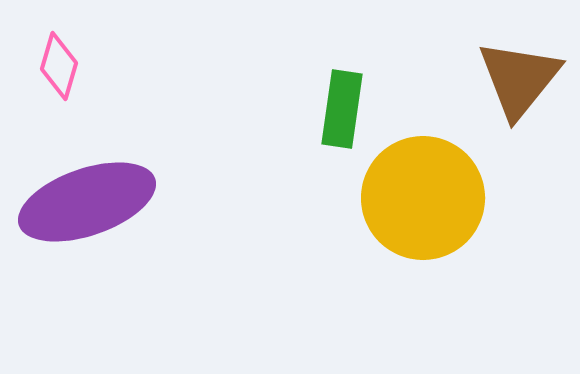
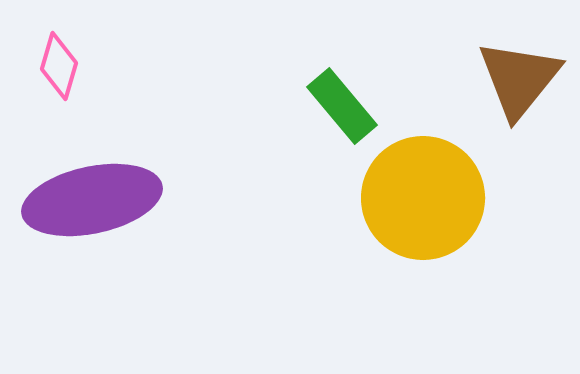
green rectangle: moved 3 px up; rotated 48 degrees counterclockwise
purple ellipse: moved 5 px right, 2 px up; rotated 7 degrees clockwise
